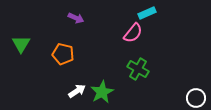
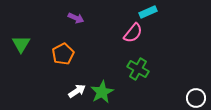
cyan rectangle: moved 1 px right, 1 px up
orange pentagon: rotated 30 degrees clockwise
